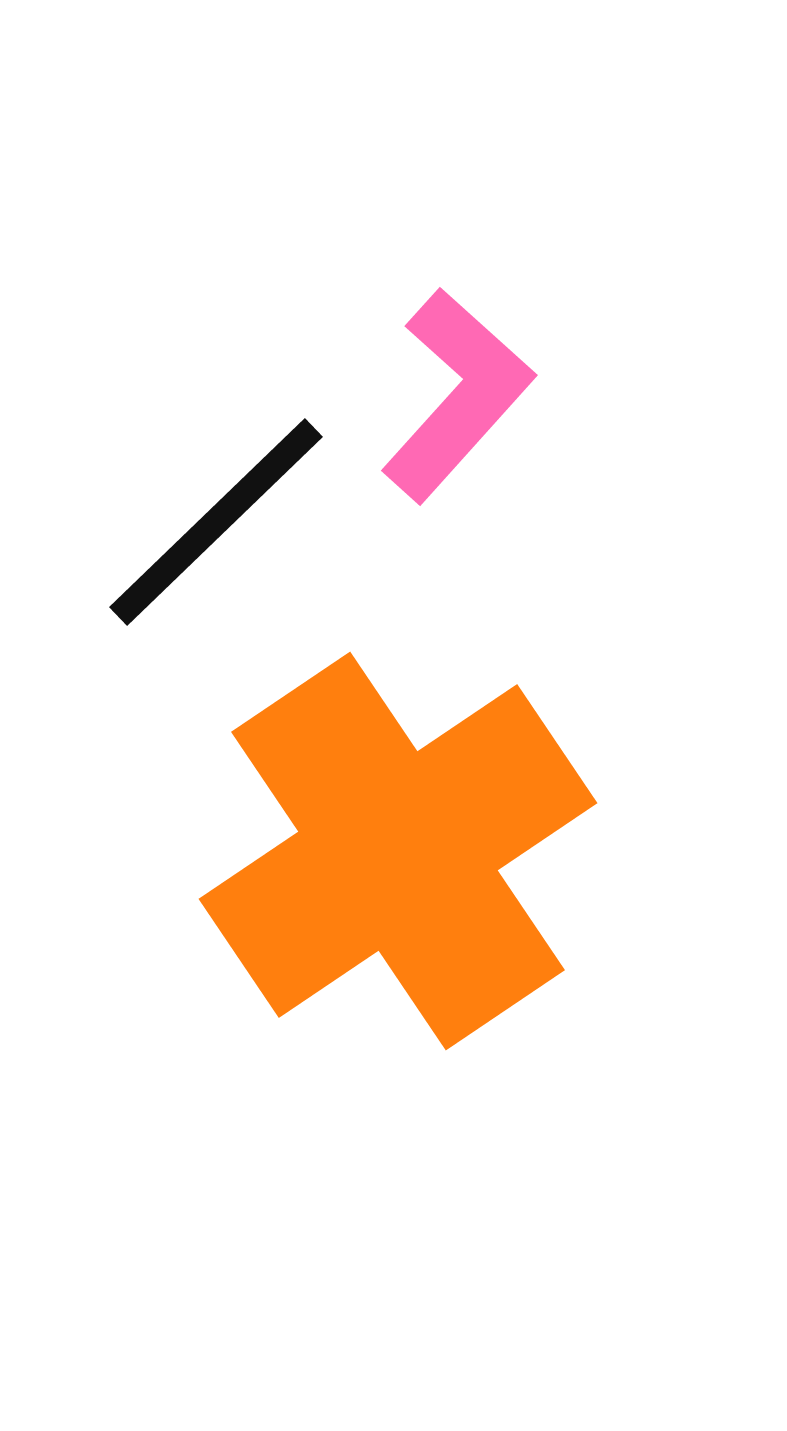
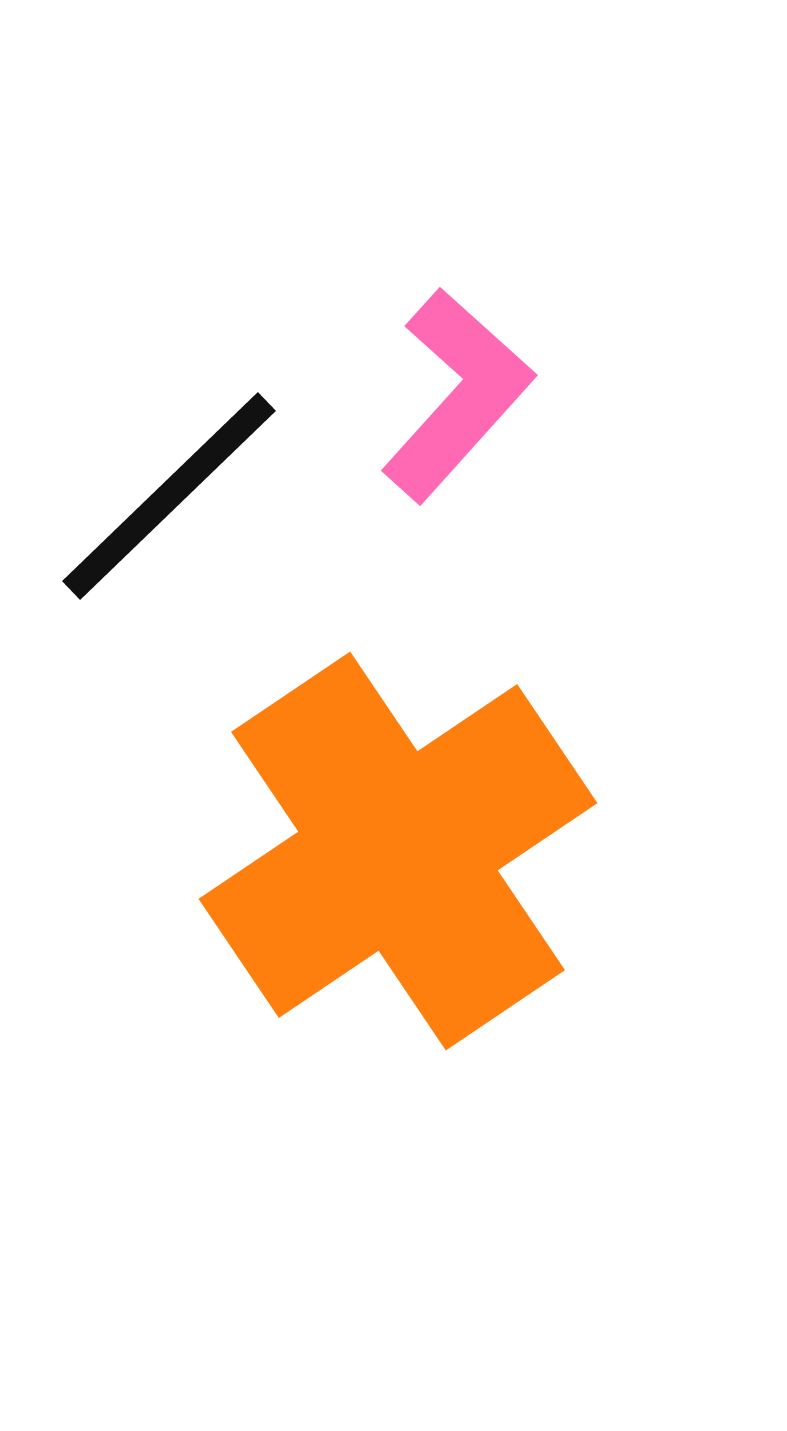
black line: moved 47 px left, 26 px up
